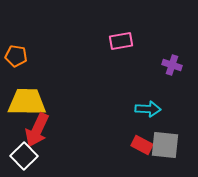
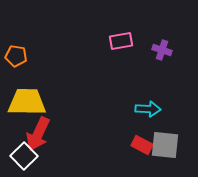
purple cross: moved 10 px left, 15 px up
red arrow: moved 1 px right, 4 px down
